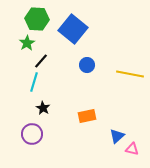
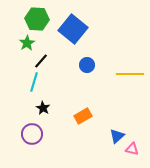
yellow line: rotated 12 degrees counterclockwise
orange rectangle: moved 4 px left; rotated 18 degrees counterclockwise
